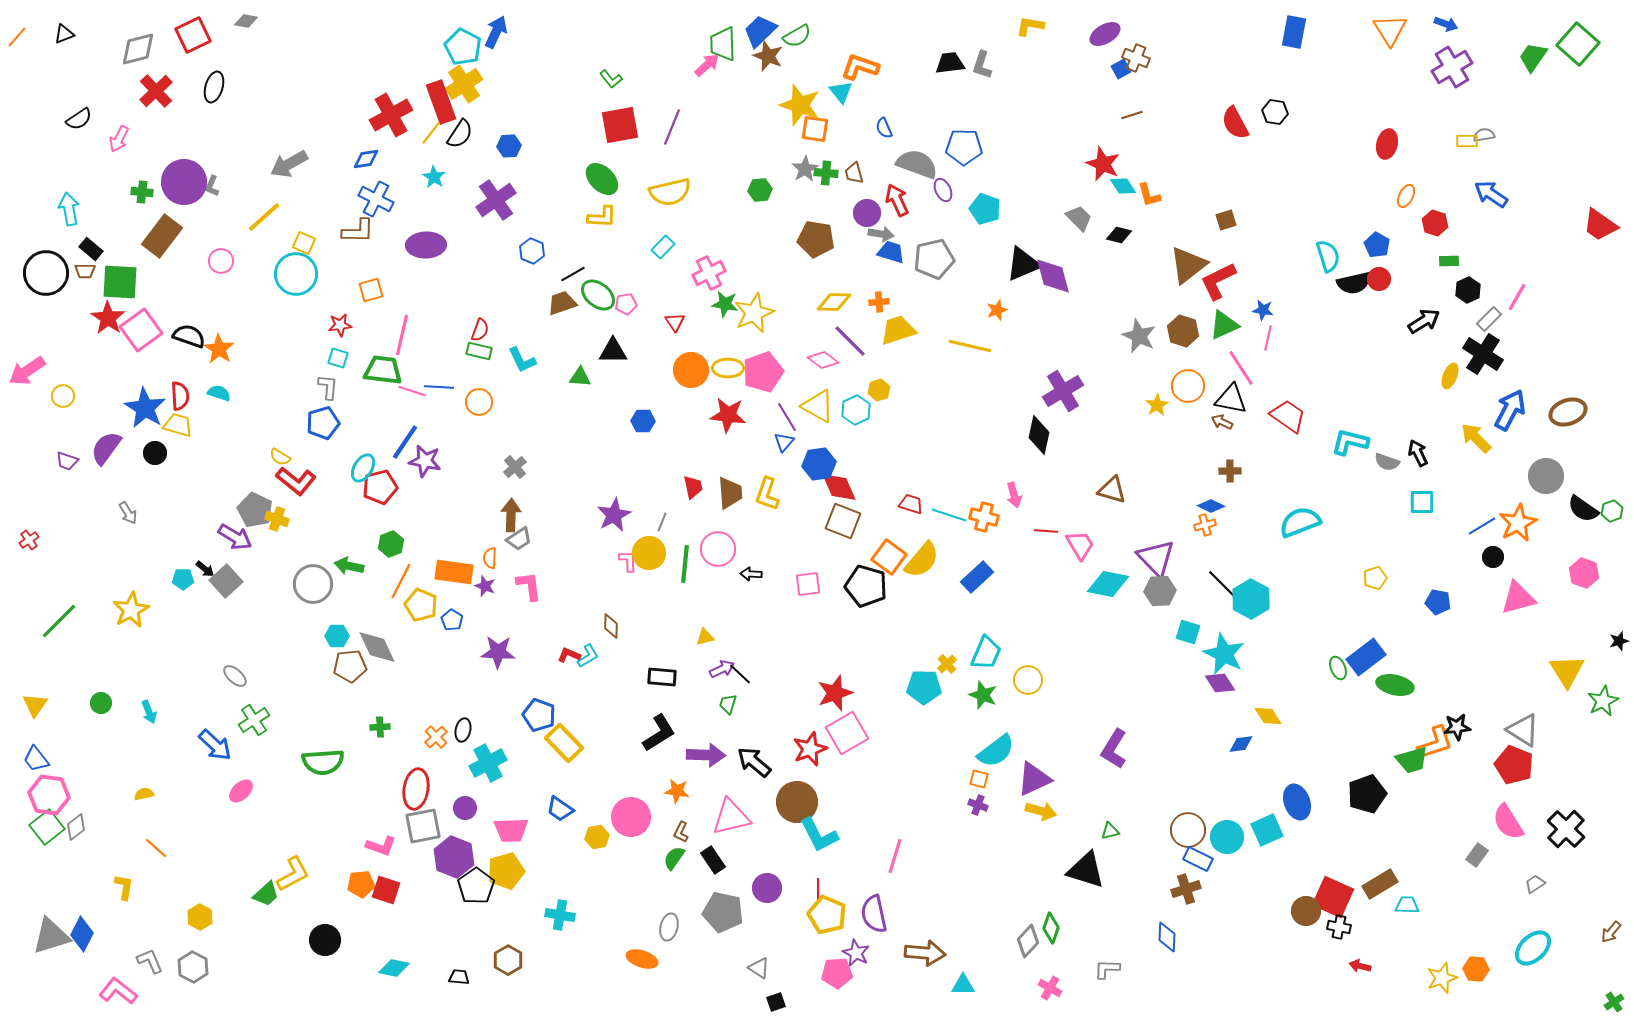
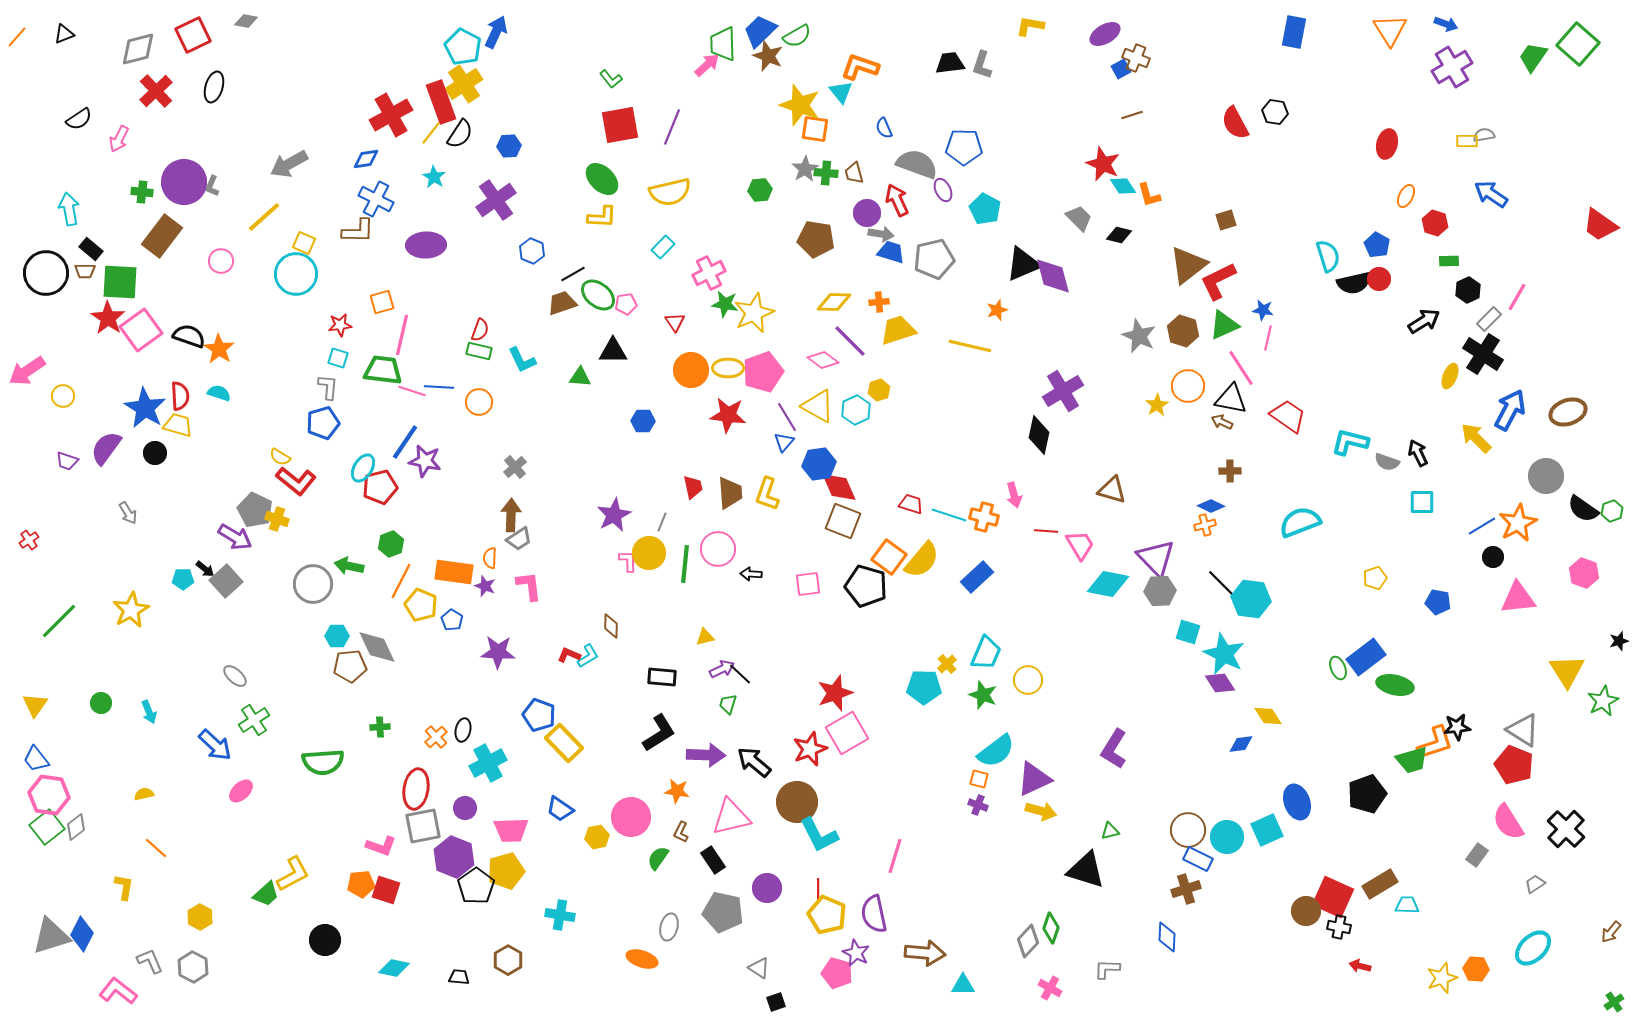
cyan pentagon at (985, 209): rotated 8 degrees clockwise
orange square at (371, 290): moved 11 px right, 12 px down
pink triangle at (1518, 598): rotated 9 degrees clockwise
cyan hexagon at (1251, 599): rotated 21 degrees counterclockwise
green semicircle at (674, 858): moved 16 px left
pink pentagon at (837, 973): rotated 20 degrees clockwise
